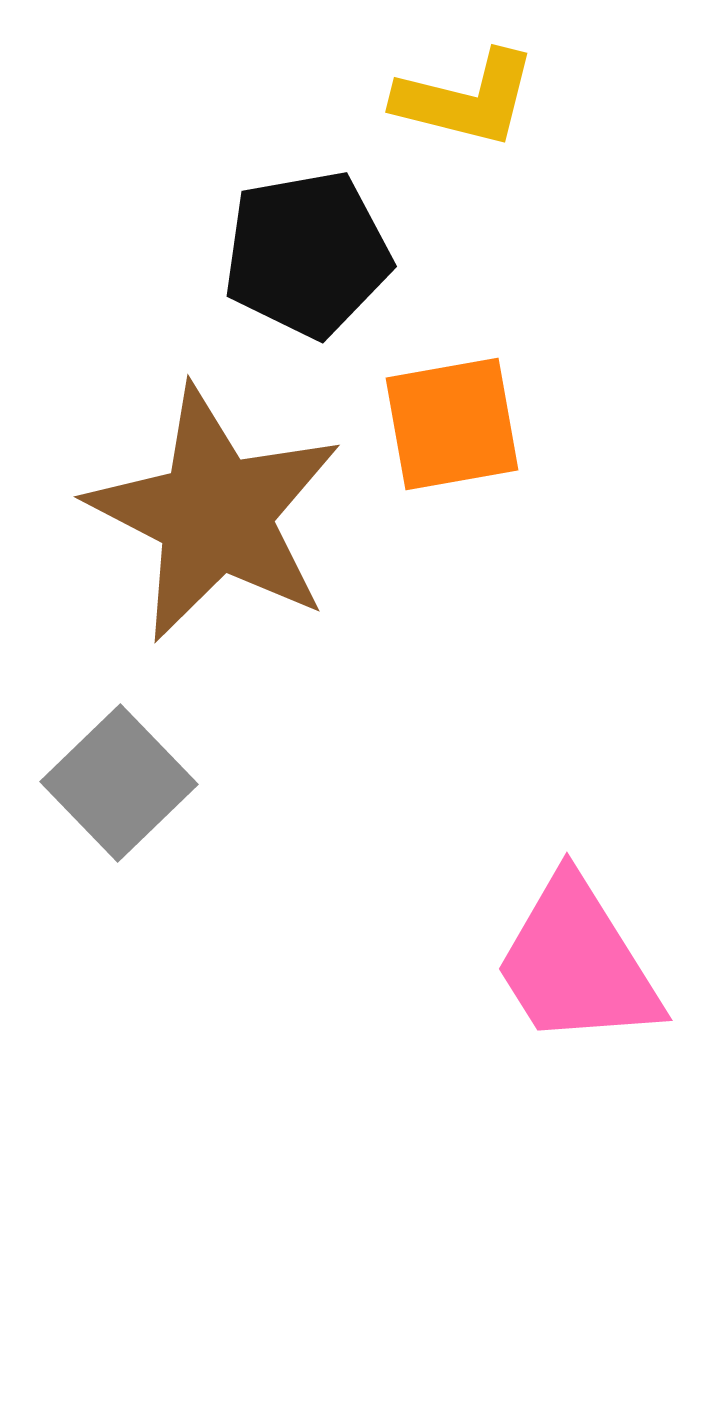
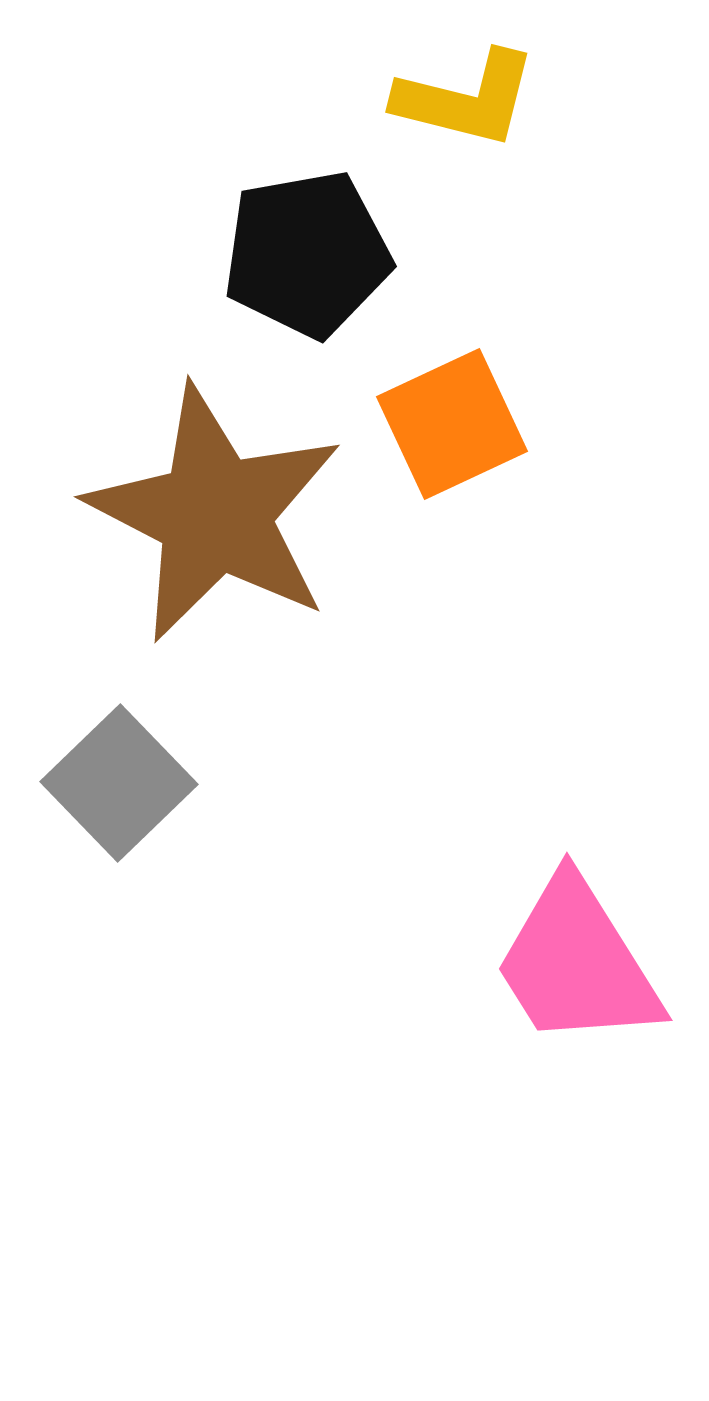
orange square: rotated 15 degrees counterclockwise
